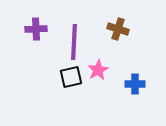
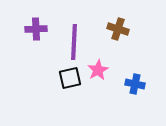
black square: moved 1 px left, 1 px down
blue cross: rotated 12 degrees clockwise
